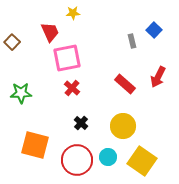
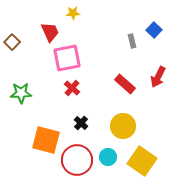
orange square: moved 11 px right, 5 px up
